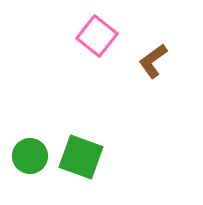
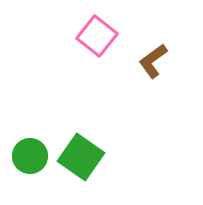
green square: rotated 15 degrees clockwise
